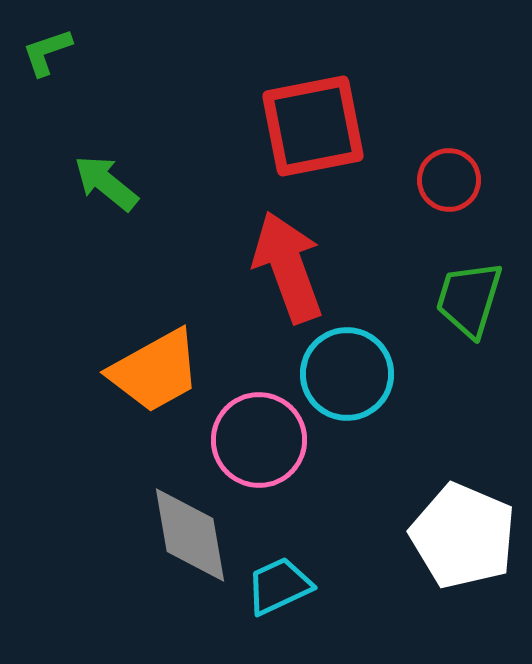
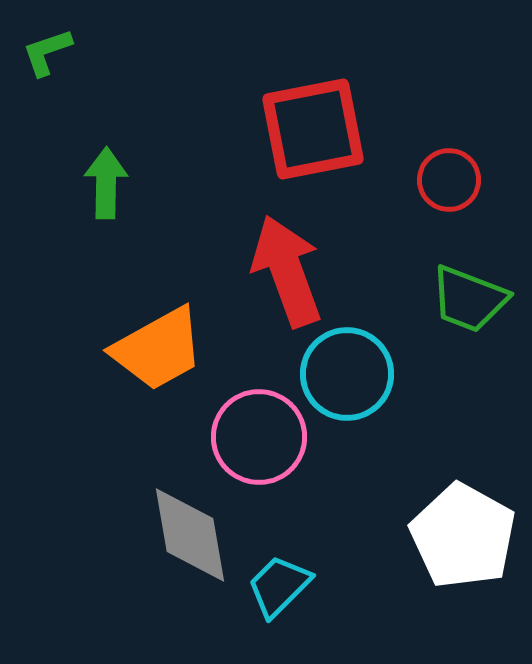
red square: moved 3 px down
green arrow: rotated 52 degrees clockwise
red arrow: moved 1 px left, 4 px down
green trapezoid: rotated 86 degrees counterclockwise
orange trapezoid: moved 3 px right, 22 px up
pink circle: moved 3 px up
white pentagon: rotated 6 degrees clockwise
cyan trapezoid: rotated 20 degrees counterclockwise
